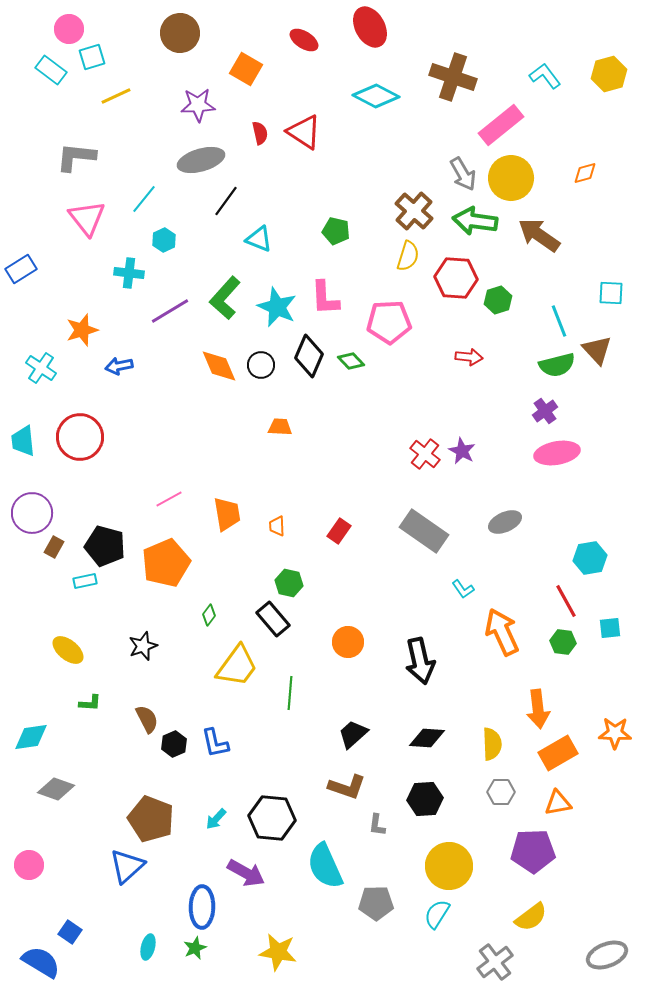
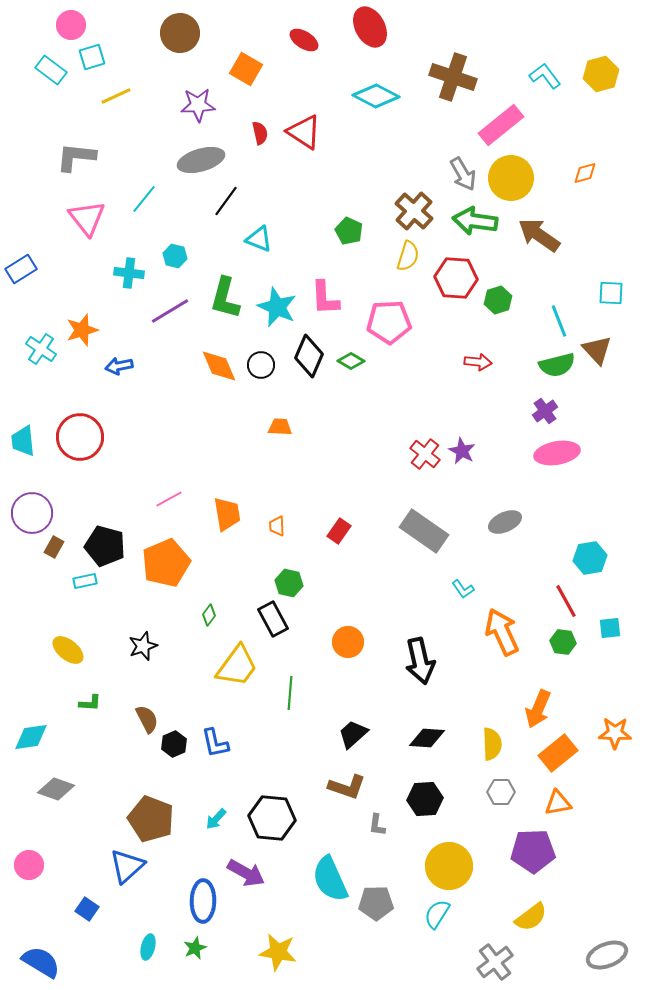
pink circle at (69, 29): moved 2 px right, 4 px up
yellow hexagon at (609, 74): moved 8 px left
green pentagon at (336, 231): moved 13 px right; rotated 12 degrees clockwise
cyan hexagon at (164, 240): moved 11 px right, 16 px down; rotated 20 degrees counterclockwise
green L-shape at (225, 298): rotated 27 degrees counterclockwise
red arrow at (469, 357): moved 9 px right, 5 px down
green diamond at (351, 361): rotated 16 degrees counterclockwise
cyan cross at (41, 368): moved 19 px up
black rectangle at (273, 619): rotated 12 degrees clockwise
orange arrow at (538, 709): rotated 30 degrees clockwise
orange rectangle at (558, 753): rotated 9 degrees counterclockwise
cyan semicircle at (325, 866): moved 5 px right, 13 px down
blue ellipse at (202, 907): moved 1 px right, 6 px up
blue square at (70, 932): moved 17 px right, 23 px up
